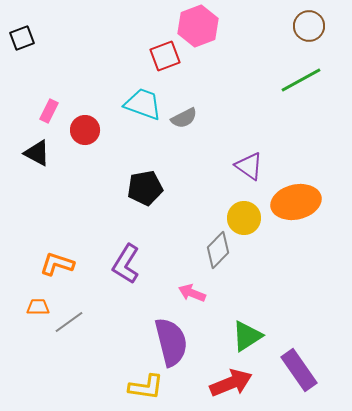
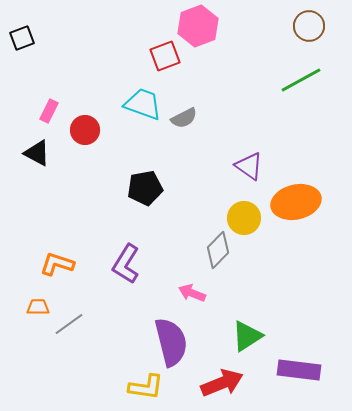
gray line: moved 2 px down
purple rectangle: rotated 48 degrees counterclockwise
red arrow: moved 9 px left
